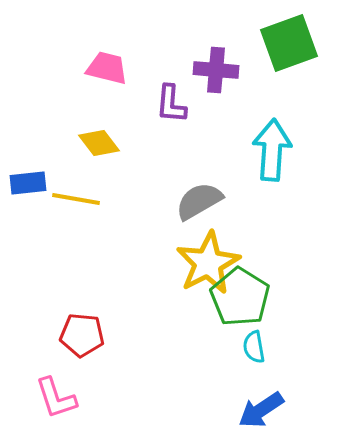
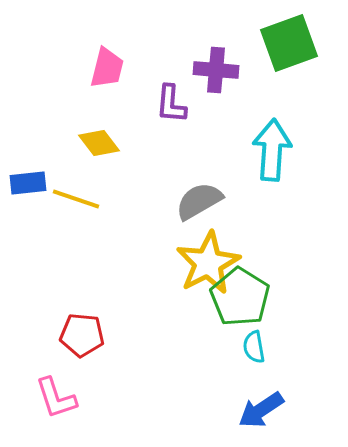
pink trapezoid: rotated 90 degrees clockwise
yellow line: rotated 9 degrees clockwise
